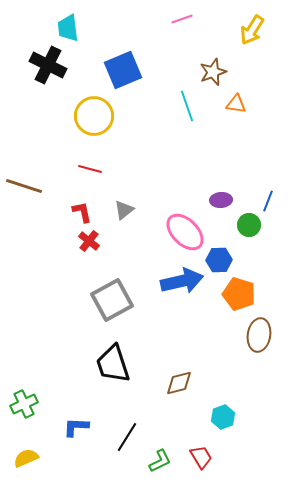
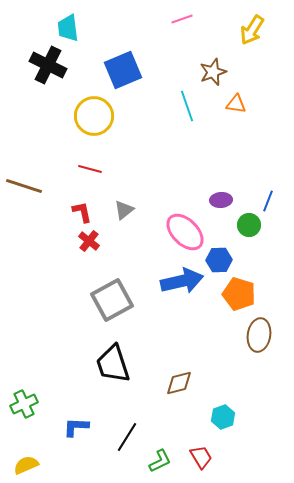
yellow semicircle: moved 7 px down
